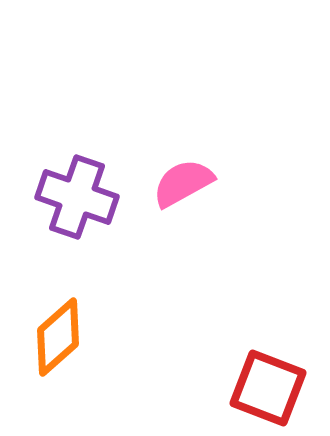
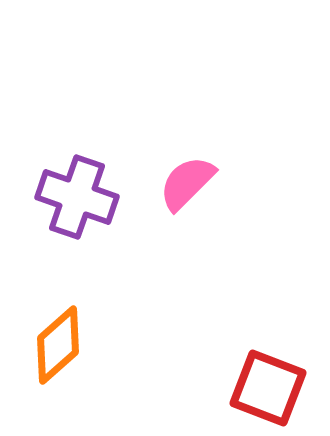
pink semicircle: moved 4 px right; rotated 16 degrees counterclockwise
orange diamond: moved 8 px down
